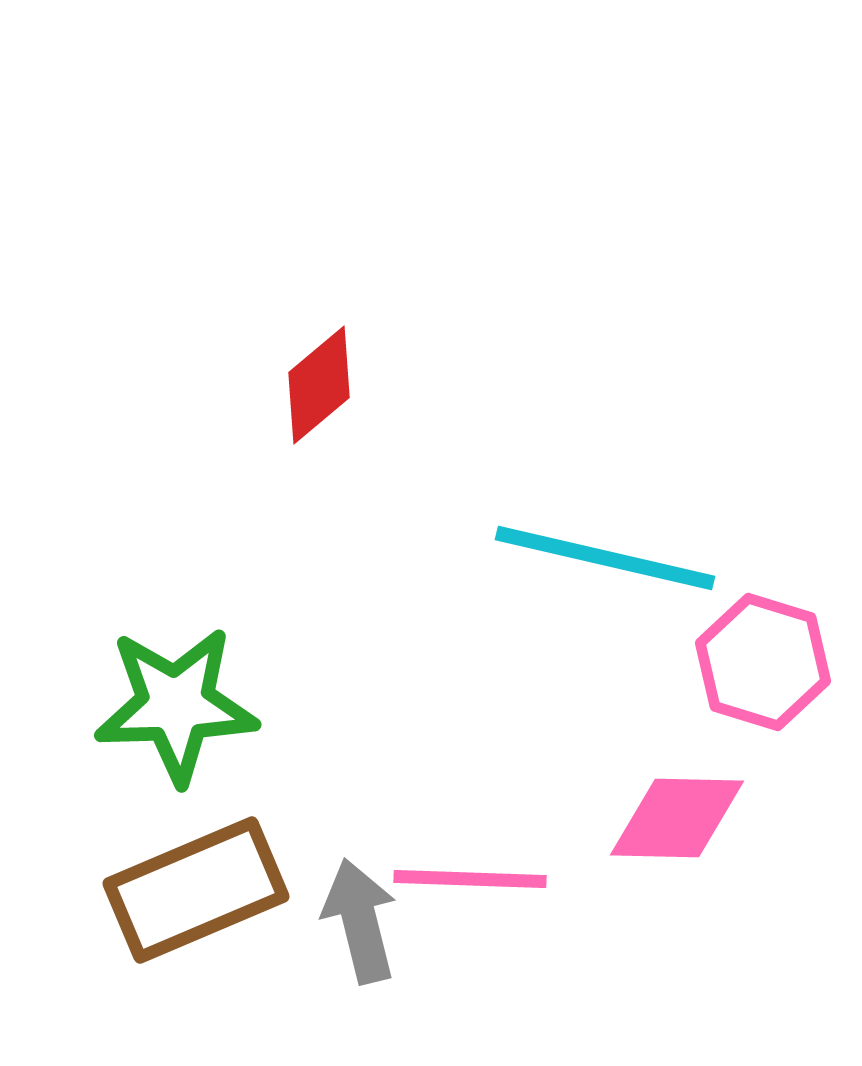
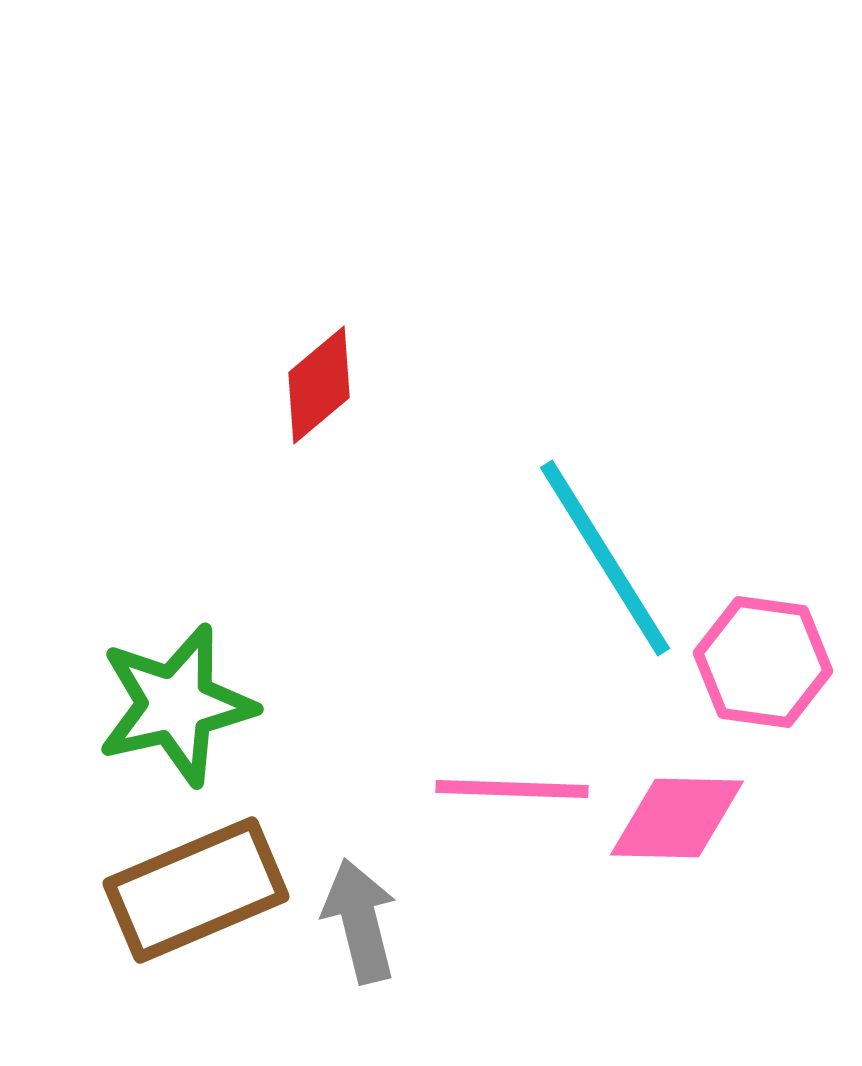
cyan line: rotated 45 degrees clockwise
pink hexagon: rotated 9 degrees counterclockwise
green star: rotated 11 degrees counterclockwise
pink line: moved 42 px right, 90 px up
